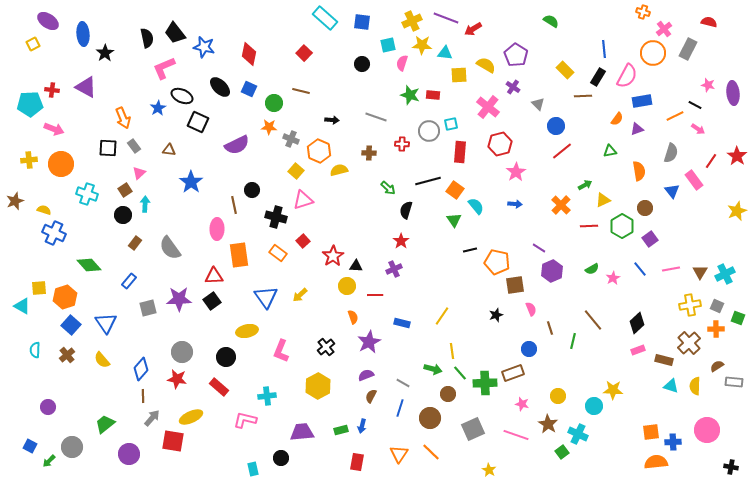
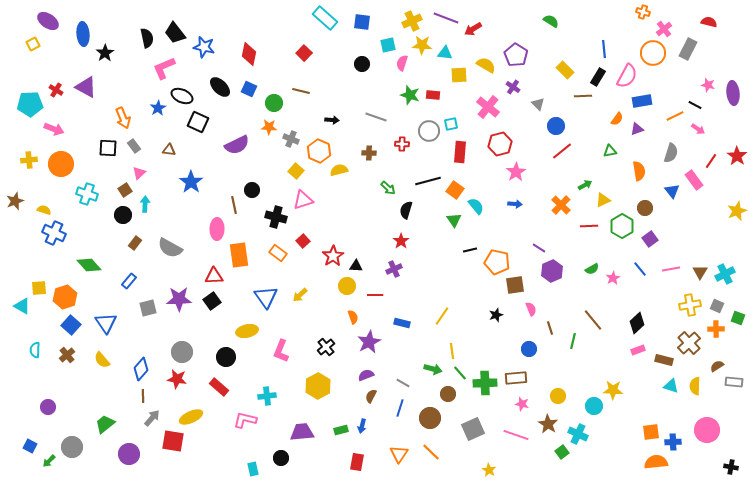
red cross at (52, 90): moved 4 px right; rotated 24 degrees clockwise
gray semicircle at (170, 248): rotated 25 degrees counterclockwise
brown rectangle at (513, 373): moved 3 px right, 5 px down; rotated 15 degrees clockwise
